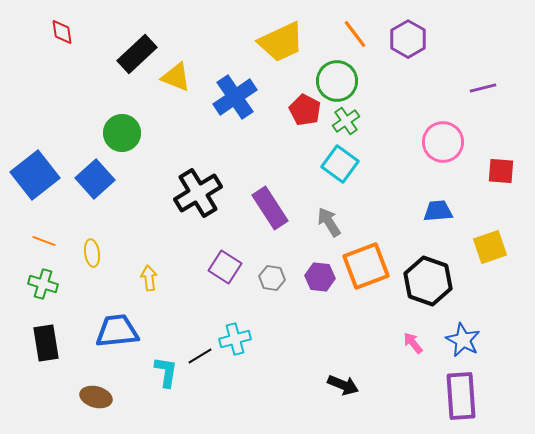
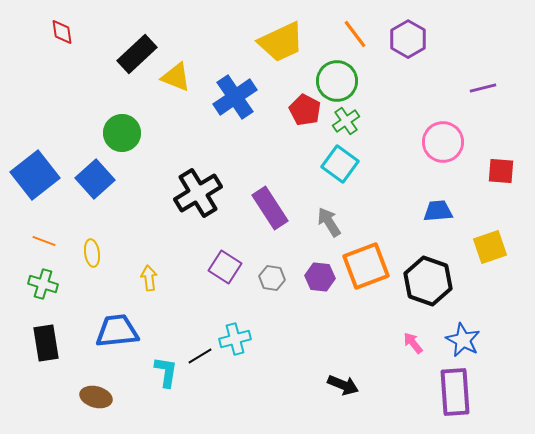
purple rectangle at (461, 396): moved 6 px left, 4 px up
